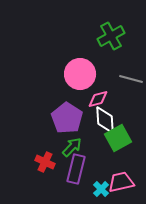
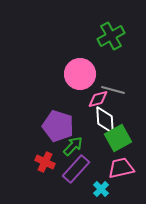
gray line: moved 18 px left, 11 px down
purple pentagon: moved 9 px left, 8 px down; rotated 16 degrees counterclockwise
green arrow: moved 1 px right, 1 px up
purple rectangle: rotated 28 degrees clockwise
pink trapezoid: moved 14 px up
